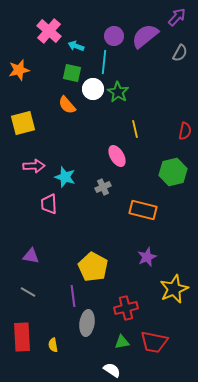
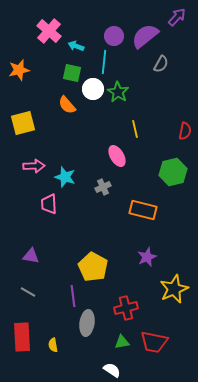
gray semicircle: moved 19 px left, 11 px down
